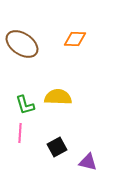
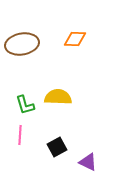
brown ellipse: rotated 44 degrees counterclockwise
pink line: moved 2 px down
purple triangle: rotated 12 degrees clockwise
